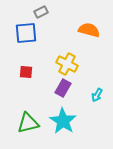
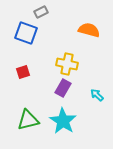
blue square: rotated 25 degrees clockwise
yellow cross: rotated 15 degrees counterclockwise
red square: moved 3 px left; rotated 24 degrees counterclockwise
cyan arrow: rotated 104 degrees clockwise
green triangle: moved 3 px up
